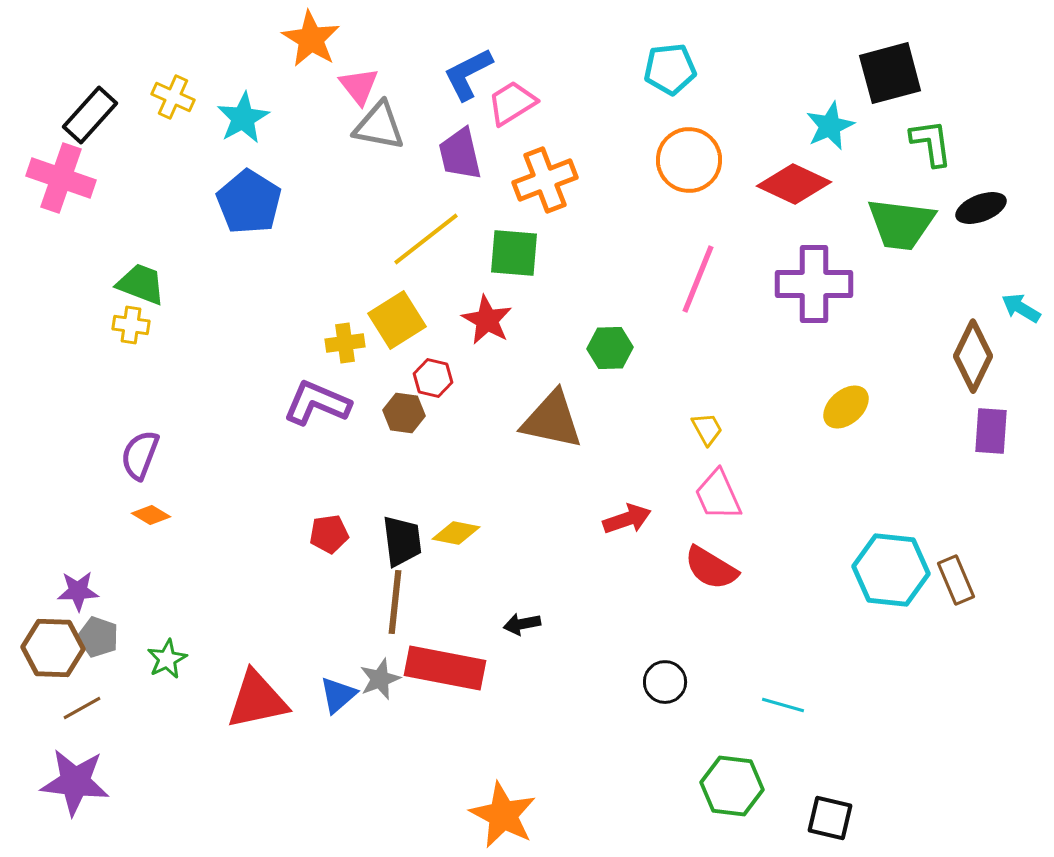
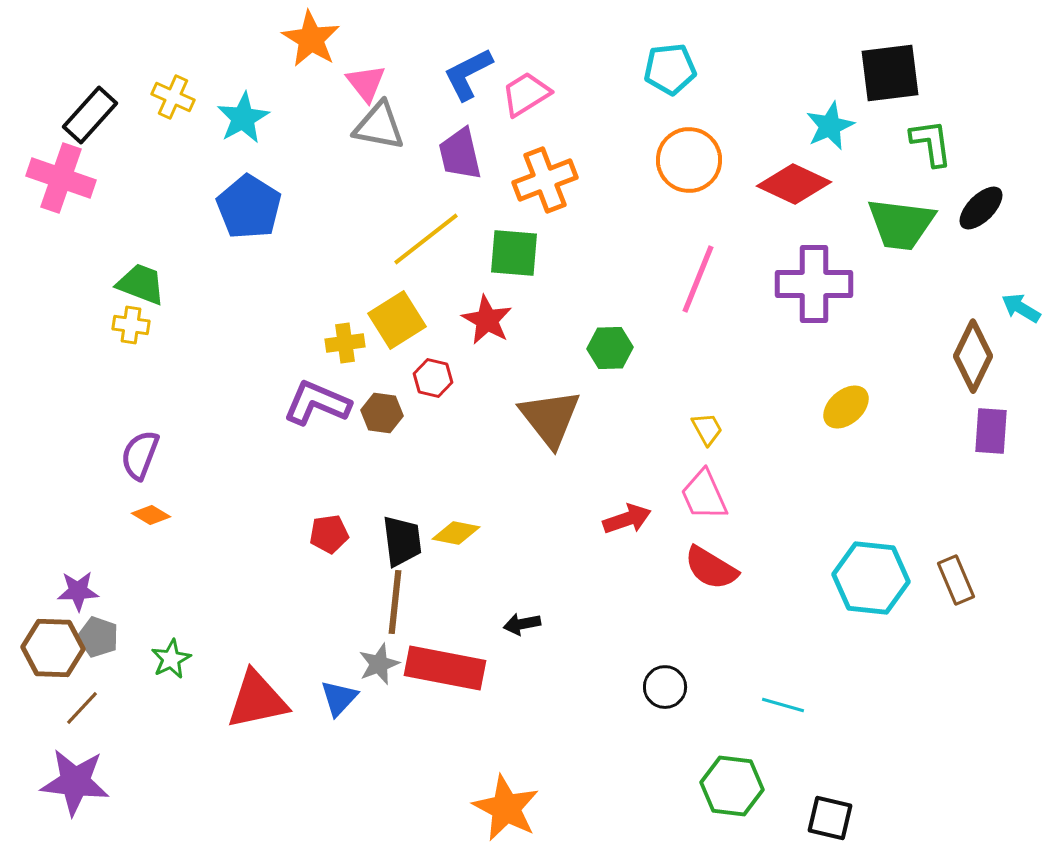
black square at (890, 73): rotated 8 degrees clockwise
pink triangle at (359, 86): moved 7 px right, 3 px up
pink trapezoid at (512, 103): moved 14 px right, 9 px up
blue pentagon at (249, 202): moved 5 px down
black ellipse at (981, 208): rotated 24 degrees counterclockwise
brown hexagon at (404, 413): moved 22 px left
brown triangle at (552, 420): moved 2 px left, 2 px up; rotated 40 degrees clockwise
pink trapezoid at (718, 495): moved 14 px left
cyan hexagon at (891, 570): moved 20 px left, 8 px down
green star at (167, 659): moved 4 px right
gray star at (380, 679): moved 1 px left, 15 px up
black circle at (665, 682): moved 5 px down
blue triangle at (338, 695): moved 1 px right, 3 px down; rotated 6 degrees counterclockwise
brown line at (82, 708): rotated 18 degrees counterclockwise
orange star at (503, 815): moved 3 px right, 7 px up
